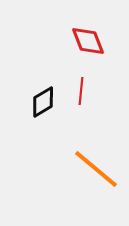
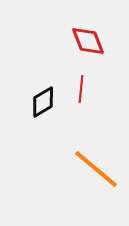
red line: moved 2 px up
